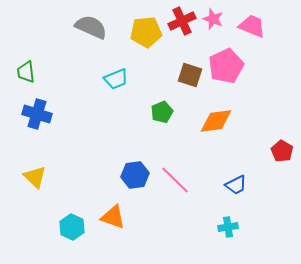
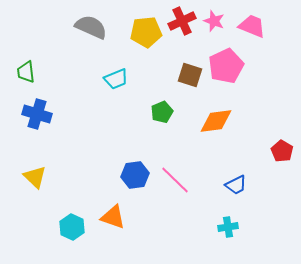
pink star: moved 1 px right, 2 px down
